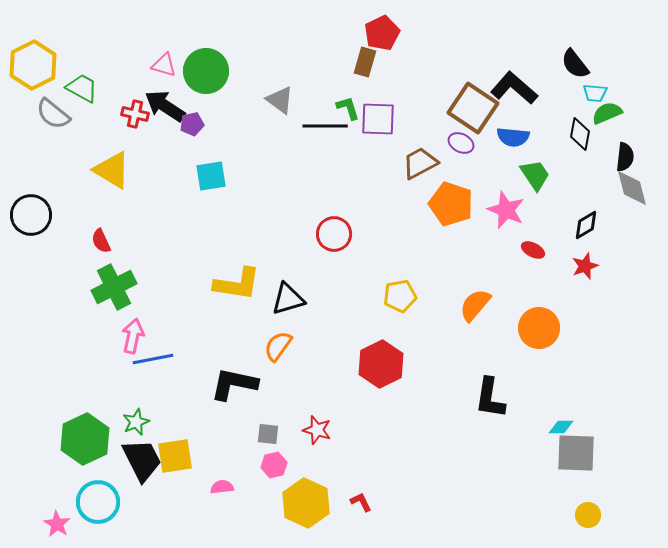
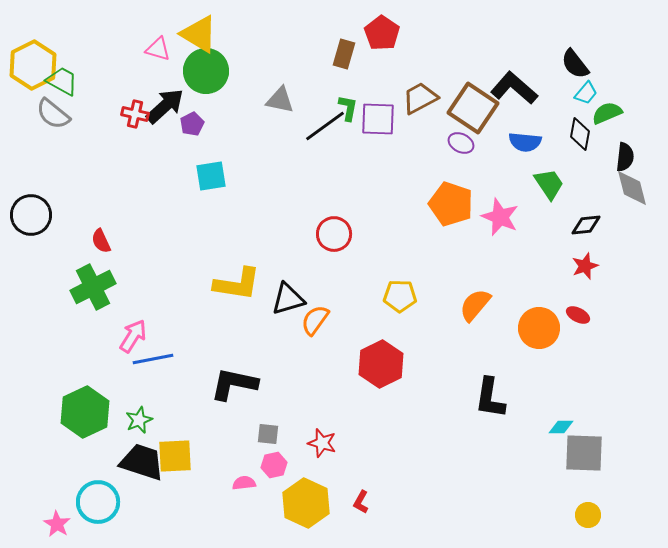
red pentagon at (382, 33): rotated 12 degrees counterclockwise
brown rectangle at (365, 62): moved 21 px left, 8 px up
pink triangle at (164, 65): moved 6 px left, 16 px up
green trapezoid at (82, 88): moved 20 px left, 7 px up
cyan trapezoid at (595, 93): moved 9 px left; rotated 55 degrees counterclockwise
gray triangle at (280, 100): rotated 24 degrees counterclockwise
black arrow at (165, 106): rotated 105 degrees clockwise
green L-shape at (348, 108): rotated 28 degrees clockwise
purple pentagon at (192, 124): rotated 15 degrees counterclockwise
black line at (325, 126): rotated 36 degrees counterclockwise
blue semicircle at (513, 137): moved 12 px right, 5 px down
brown trapezoid at (420, 163): moved 65 px up
yellow triangle at (112, 170): moved 87 px right, 136 px up
green trapezoid at (535, 175): moved 14 px right, 9 px down
pink star at (506, 210): moved 6 px left, 7 px down
black diamond at (586, 225): rotated 24 degrees clockwise
red ellipse at (533, 250): moved 45 px right, 65 px down
green cross at (114, 287): moved 21 px left
yellow pentagon at (400, 296): rotated 12 degrees clockwise
pink arrow at (133, 336): rotated 20 degrees clockwise
orange semicircle at (278, 346): moved 37 px right, 26 px up
green star at (136, 422): moved 3 px right, 2 px up
red star at (317, 430): moved 5 px right, 13 px down
green hexagon at (85, 439): moved 27 px up
gray square at (576, 453): moved 8 px right
yellow square at (175, 456): rotated 6 degrees clockwise
black trapezoid at (142, 460): moved 2 px down; rotated 45 degrees counterclockwise
pink semicircle at (222, 487): moved 22 px right, 4 px up
red L-shape at (361, 502): rotated 125 degrees counterclockwise
